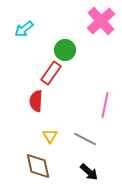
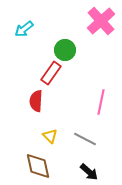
pink line: moved 4 px left, 3 px up
yellow triangle: rotated 14 degrees counterclockwise
